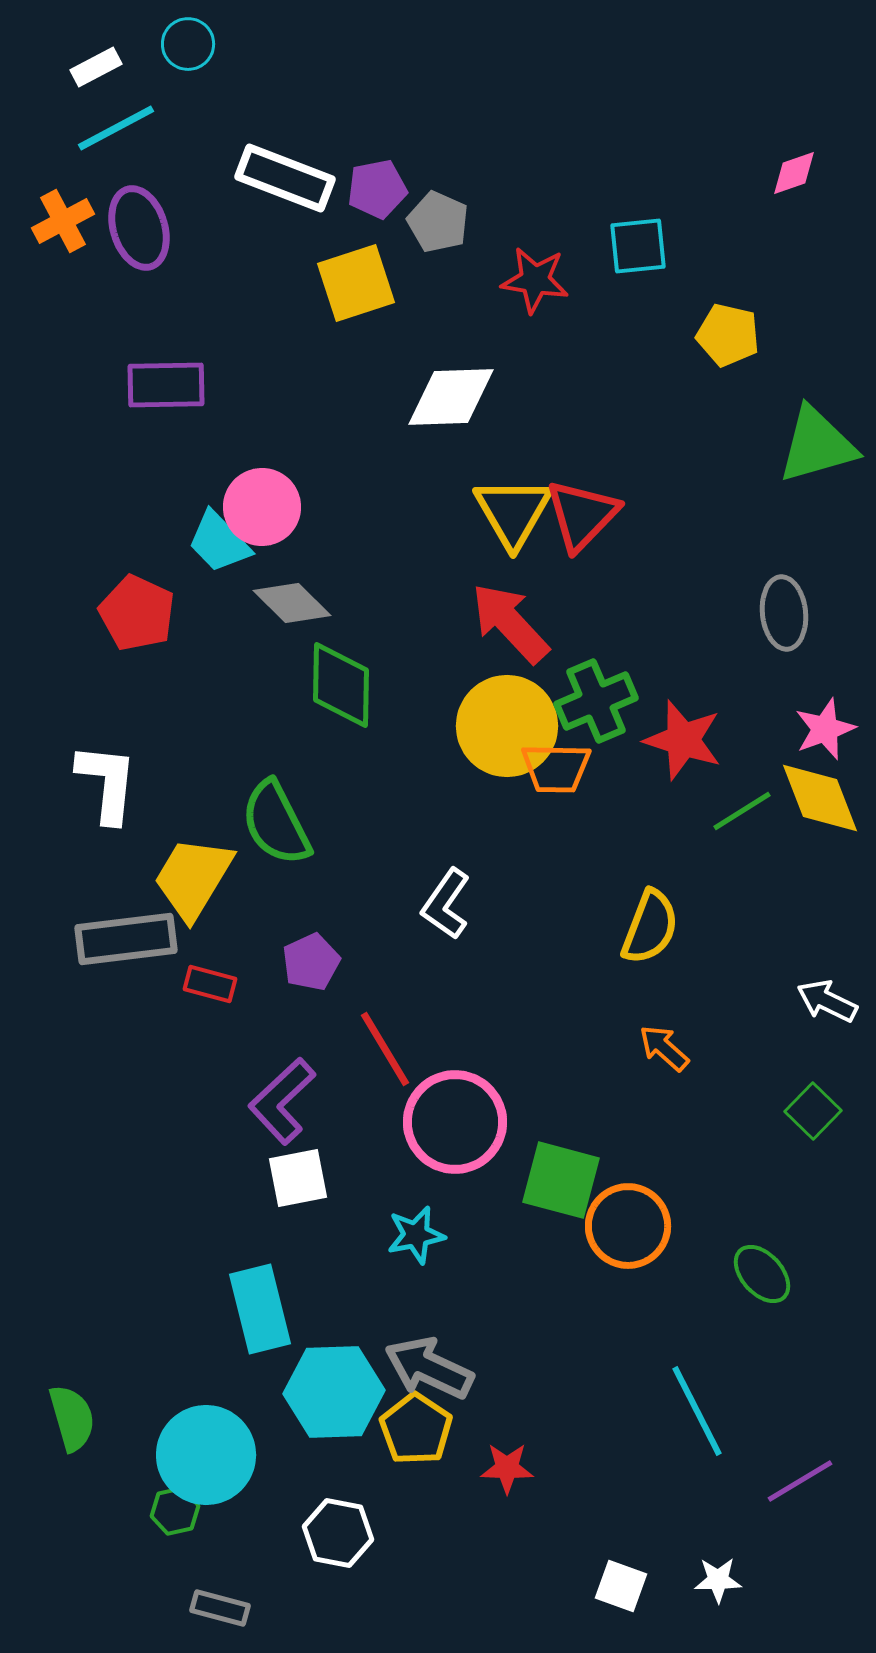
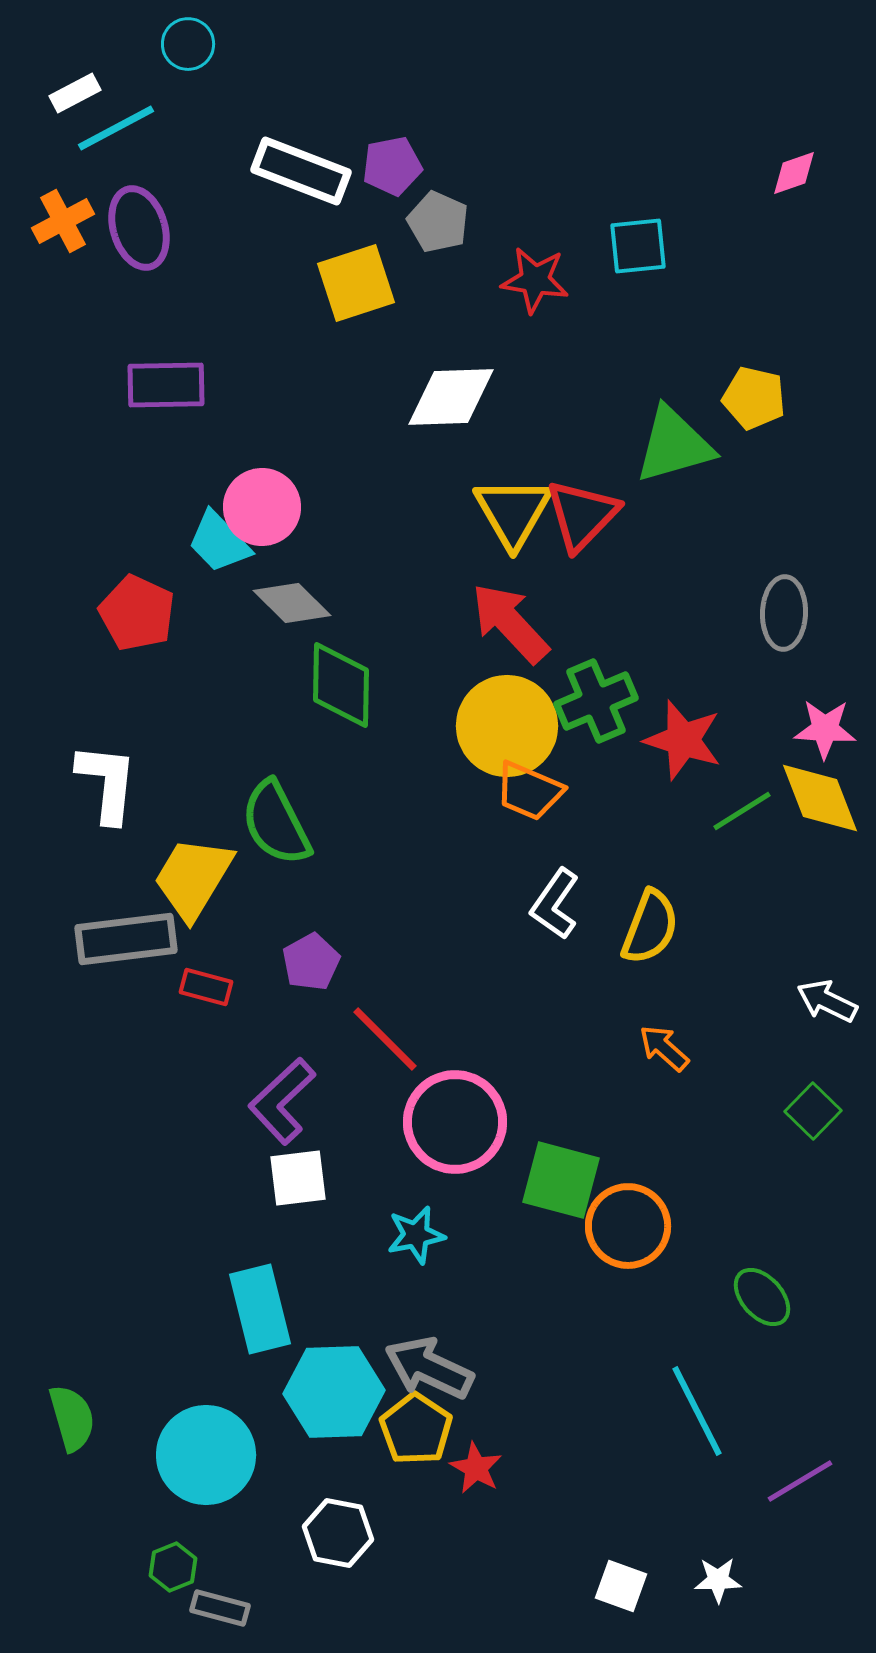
white rectangle at (96, 67): moved 21 px left, 26 px down
white rectangle at (285, 178): moved 16 px right, 7 px up
purple pentagon at (377, 189): moved 15 px right, 23 px up
yellow pentagon at (728, 335): moved 26 px right, 63 px down
green triangle at (817, 445): moved 143 px left
gray ellipse at (784, 613): rotated 8 degrees clockwise
pink star at (825, 729): rotated 24 degrees clockwise
orange trapezoid at (556, 768): moved 27 px left, 23 px down; rotated 22 degrees clockwise
white L-shape at (446, 904): moved 109 px right
purple pentagon at (311, 962): rotated 4 degrees counterclockwise
red rectangle at (210, 984): moved 4 px left, 3 px down
red line at (385, 1049): moved 10 px up; rotated 14 degrees counterclockwise
white square at (298, 1178): rotated 4 degrees clockwise
green ellipse at (762, 1274): moved 23 px down
red star at (507, 1468): moved 31 px left; rotated 28 degrees clockwise
green hexagon at (175, 1511): moved 2 px left, 56 px down; rotated 9 degrees counterclockwise
